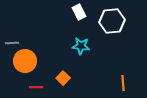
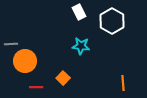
white hexagon: rotated 25 degrees counterclockwise
gray line: moved 1 px left, 1 px down
